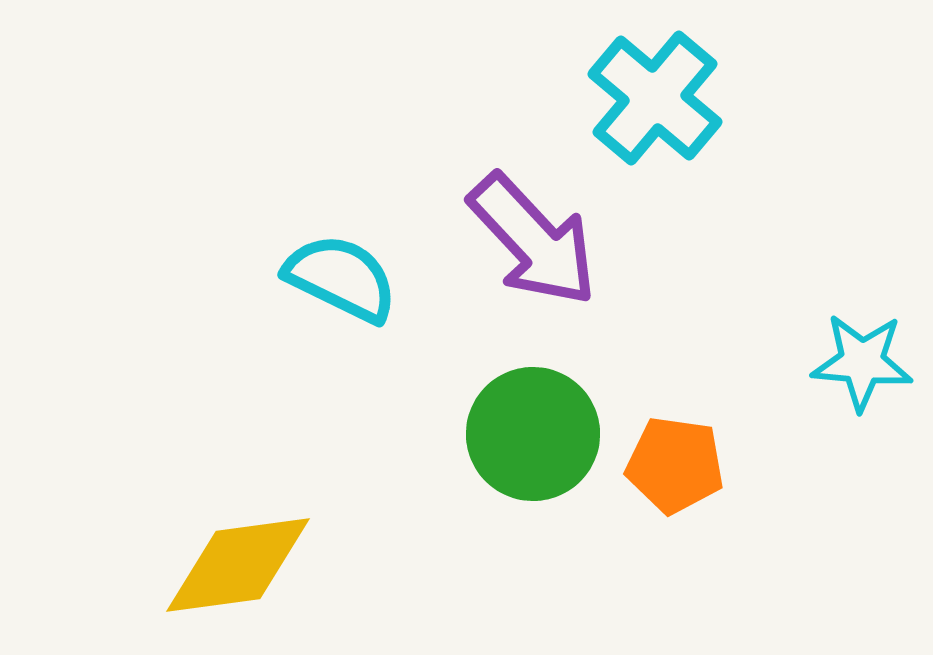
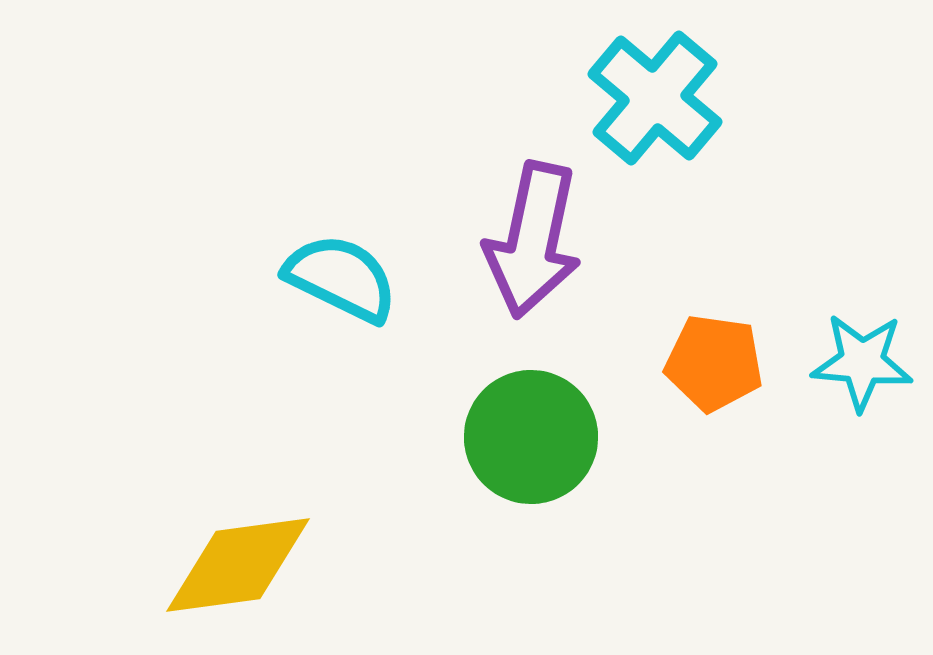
purple arrow: rotated 55 degrees clockwise
green circle: moved 2 px left, 3 px down
orange pentagon: moved 39 px right, 102 px up
